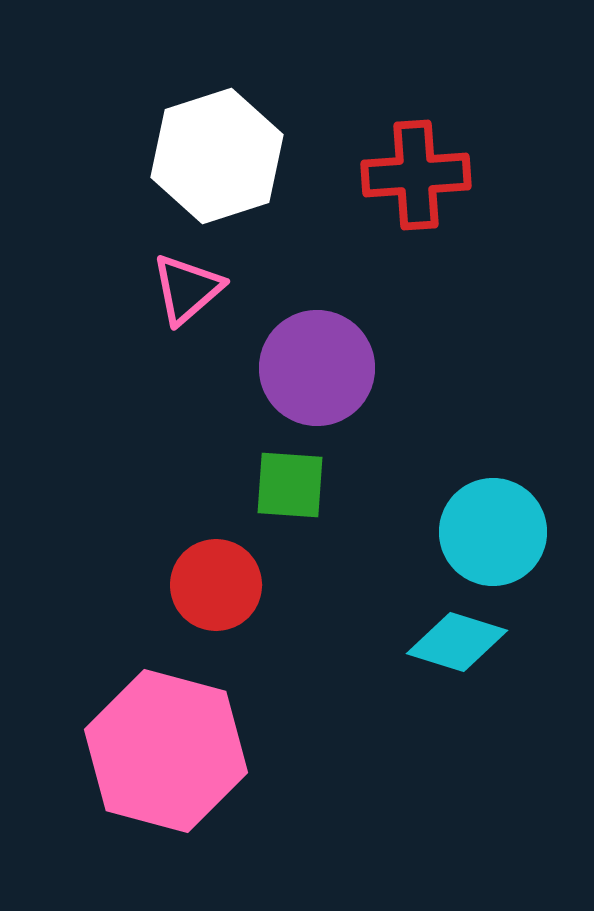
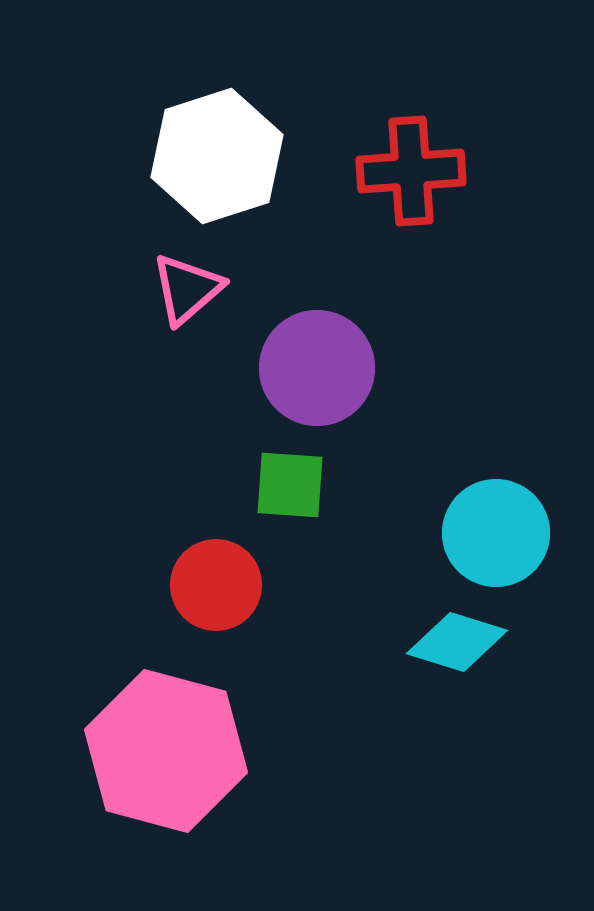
red cross: moved 5 px left, 4 px up
cyan circle: moved 3 px right, 1 px down
